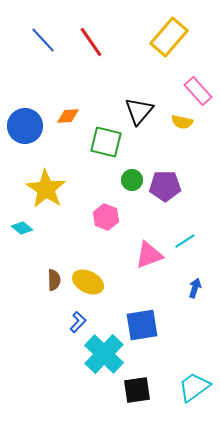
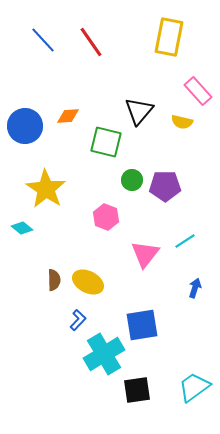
yellow rectangle: rotated 30 degrees counterclockwise
pink triangle: moved 4 px left, 1 px up; rotated 32 degrees counterclockwise
blue L-shape: moved 2 px up
cyan cross: rotated 15 degrees clockwise
